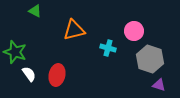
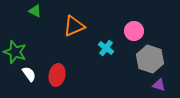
orange triangle: moved 4 px up; rotated 10 degrees counterclockwise
cyan cross: moved 2 px left; rotated 21 degrees clockwise
